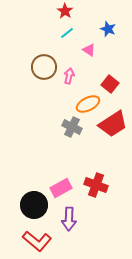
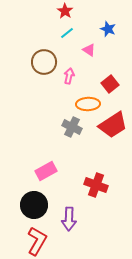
brown circle: moved 5 px up
red square: rotated 12 degrees clockwise
orange ellipse: rotated 25 degrees clockwise
red trapezoid: moved 1 px down
pink rectangle: moved 15 px left, 17 px up
red L-shape: rotated 100 degrees counterclockwise
